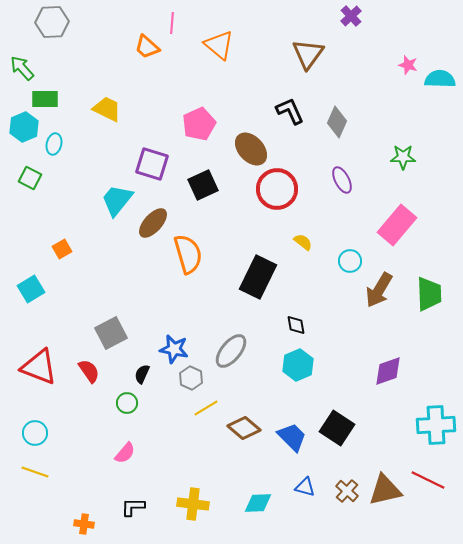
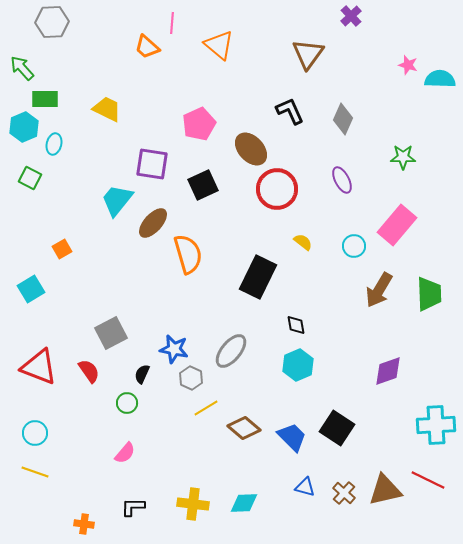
gray diamond at (337, 122): moved 6 px right, 3 px up
purple square at (152, 164): rotated 8 degrees counterclockwise
cyan circle at (350, 261): moved 4 px right, 15 px up
brown cross at (347, 491): moved 3 px left, 2 px down
cyan diamond at (258, 503): moved 14 px left
